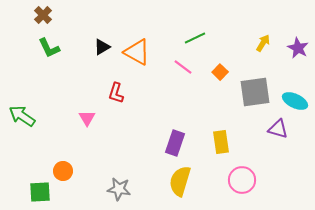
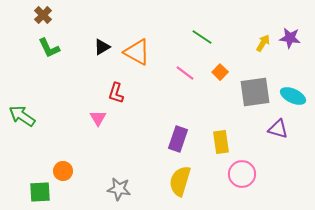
green line: moved 7 px right, 1 px up; rotated 60 degrees clockwise
purple star: moved 8 px left, 10 px up; rotated 20 degrees counterclockwise
pink line: moved 2 px right, 6 px down
cyan ellipse: moved 2 px left, 5 px up
pink triangle: moved 11 px right
purple rectangle: moved 3 px right, 4 px up
pink circle: moved 6 px up
